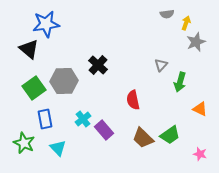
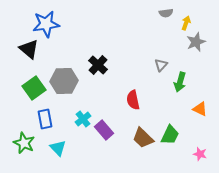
gray semicircle: moved 1 px left, 1 px up
green trapezoid: rotated 30 degrees counterclockwise
